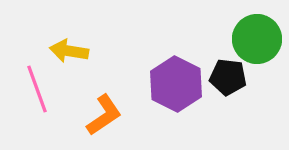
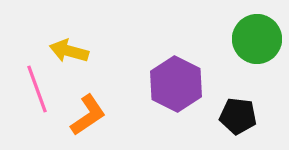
yellow arrow: rotated 6 degrees clockwise
black pentagon: moved 10 px right, 39 px down
orange L-shape: moved 16 px left
